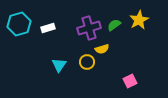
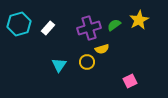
white rectangle: rotated 32 degrees counterclockwise
